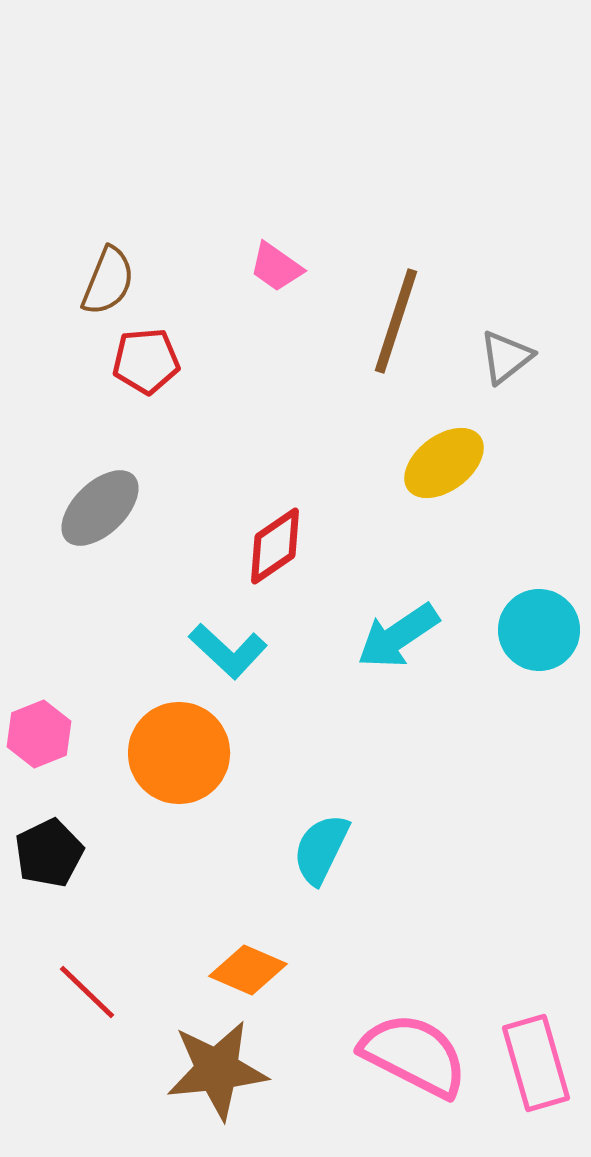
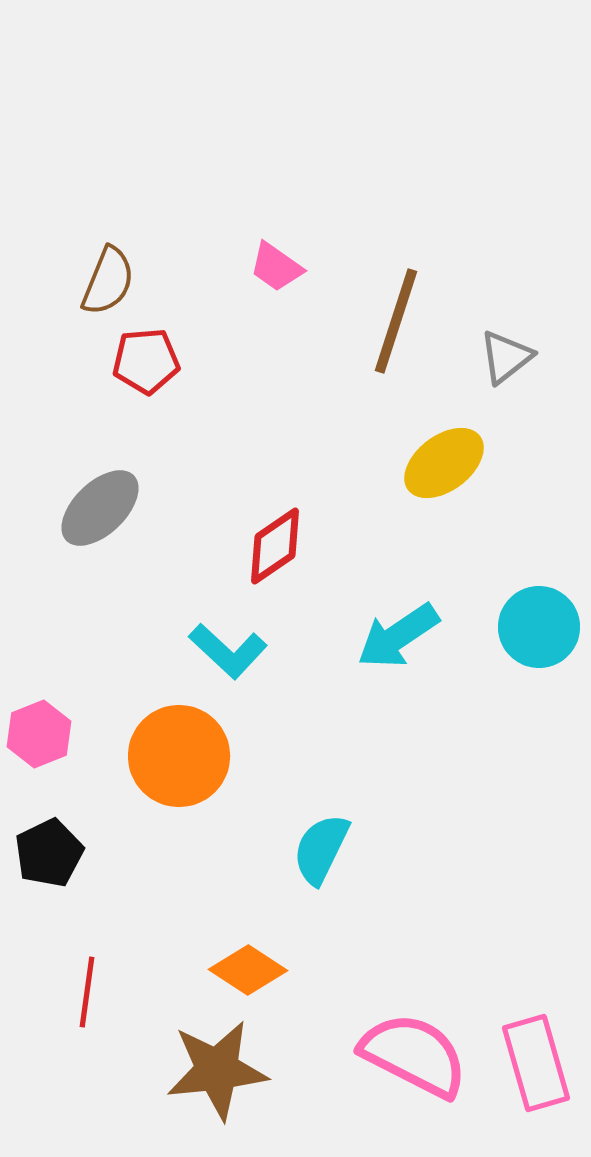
cyan circle: moved 3 px up
orange circle: moved 3 px down
orange diamond: rotated 10 degrees clockwise
red line: rotated 54 degrees clockwise
